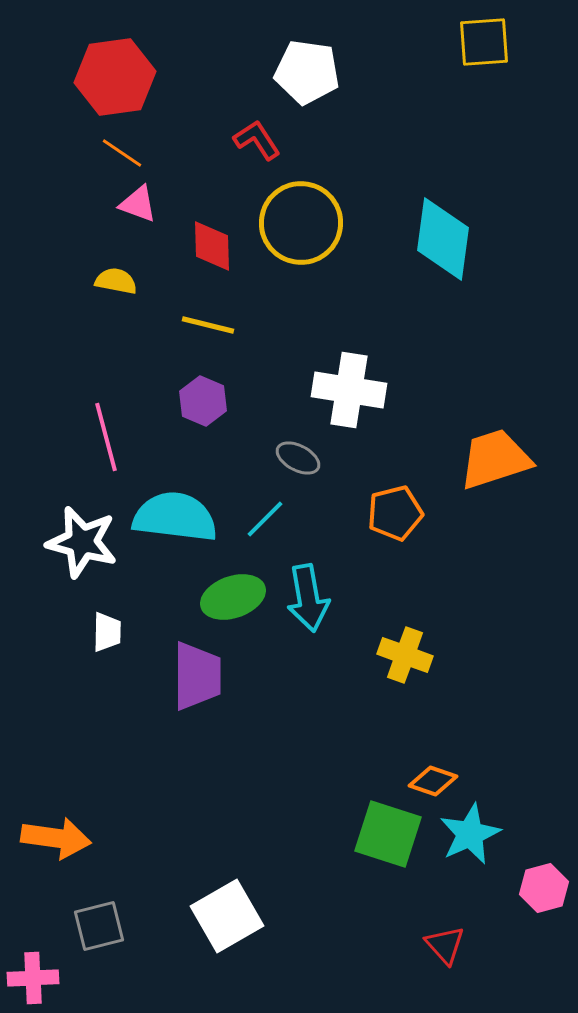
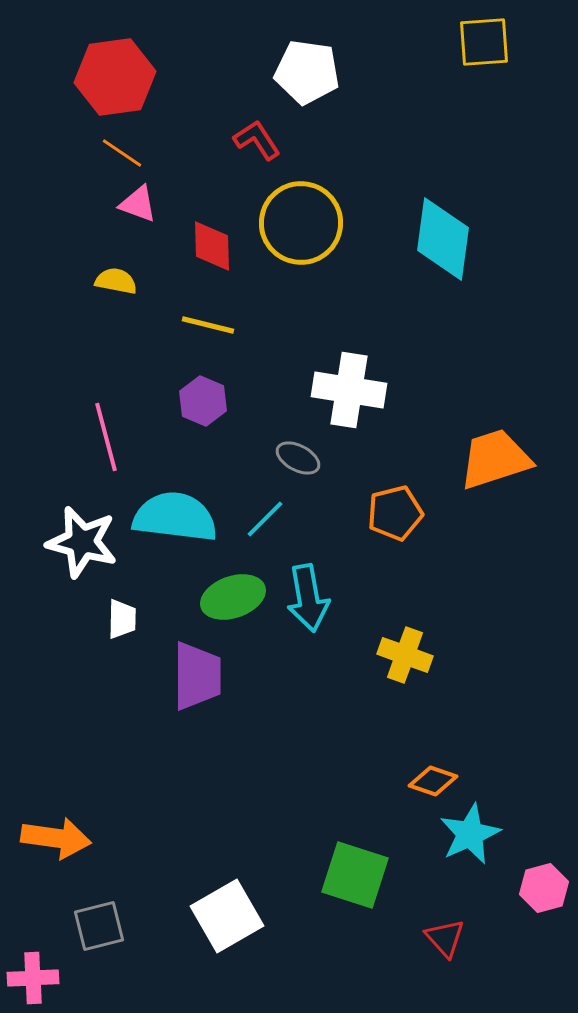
white trapezoid: moved 15 px right, 13 px up
green square: moved 33 px left, 41 px down
red triangle: moved 7 px up
